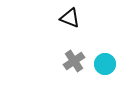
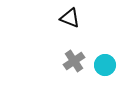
cyan circle: moved 1 px down
